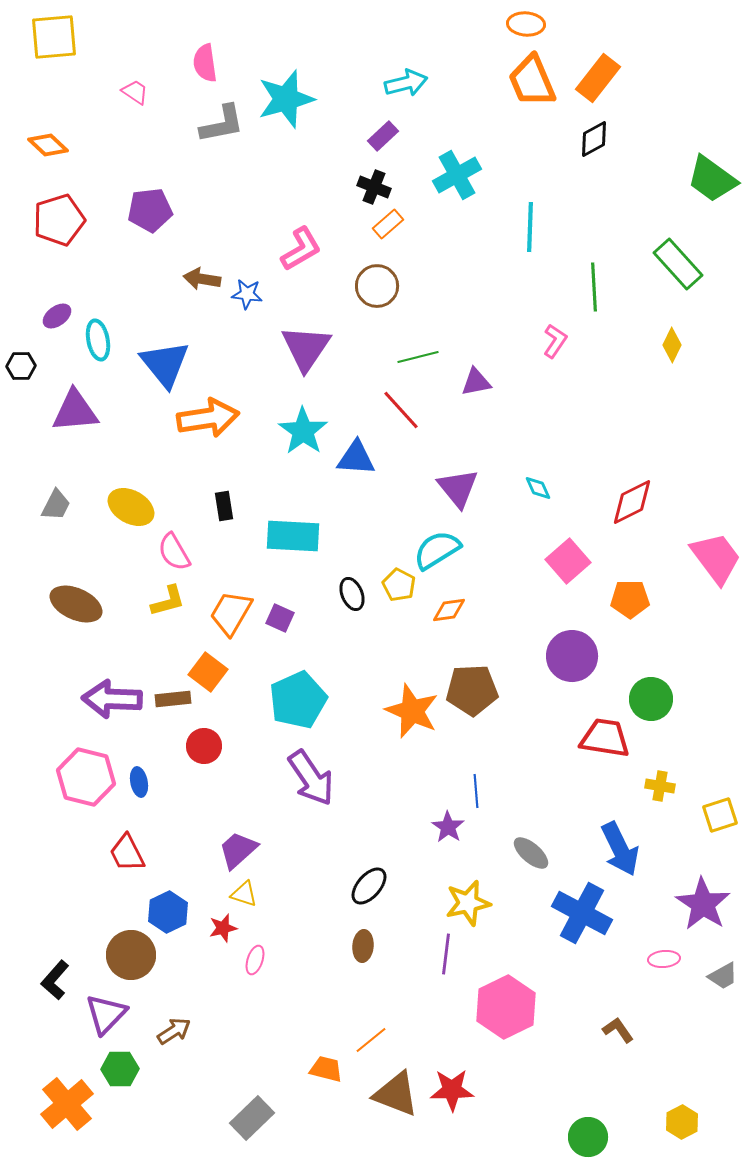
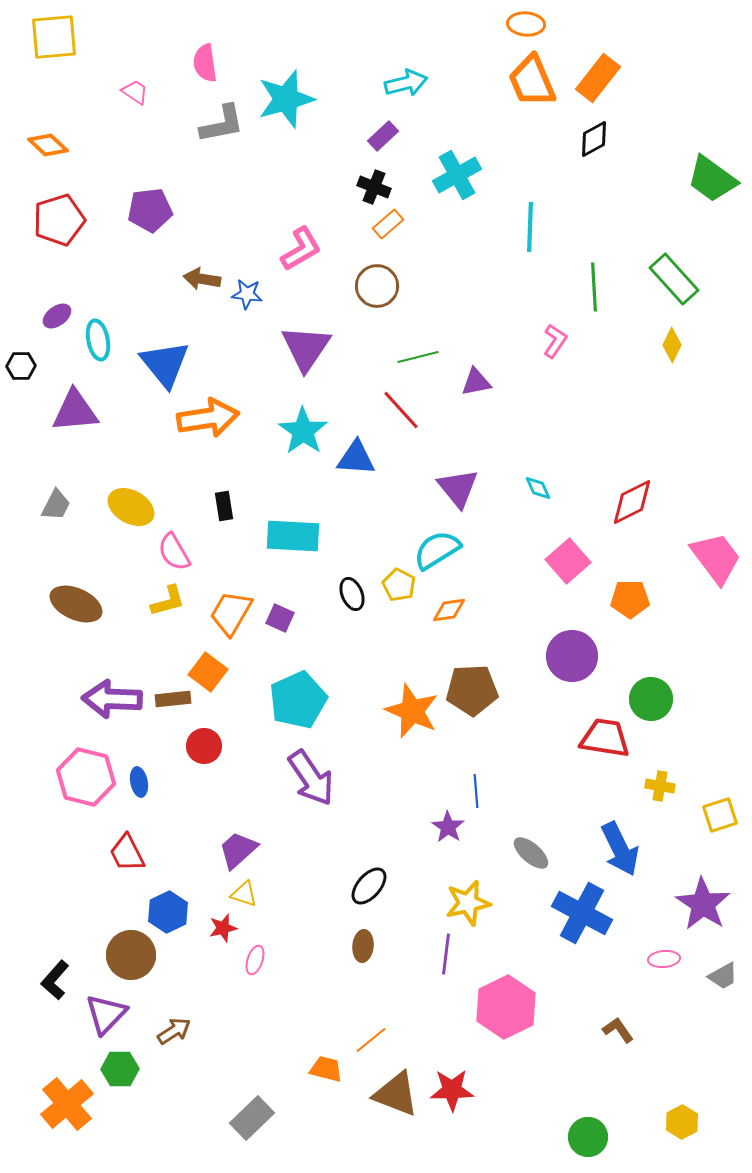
green rectangle at (678, 264): moved 4 px left, 15 px down
